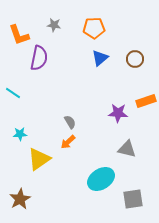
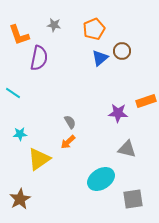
orange pentagon: moved 1 px down; rotated 20 degrees counterclockwise
brown circle: moved 13 px left, 8 px up
